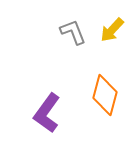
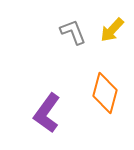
orange diamond: moved 2 px up
